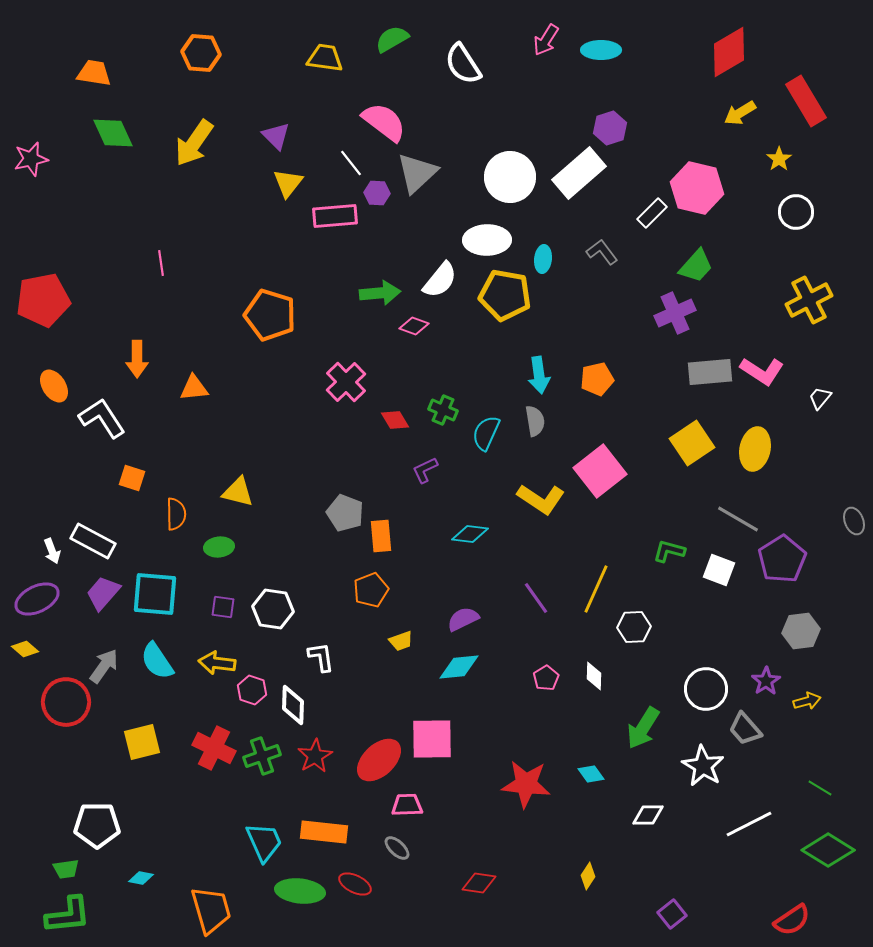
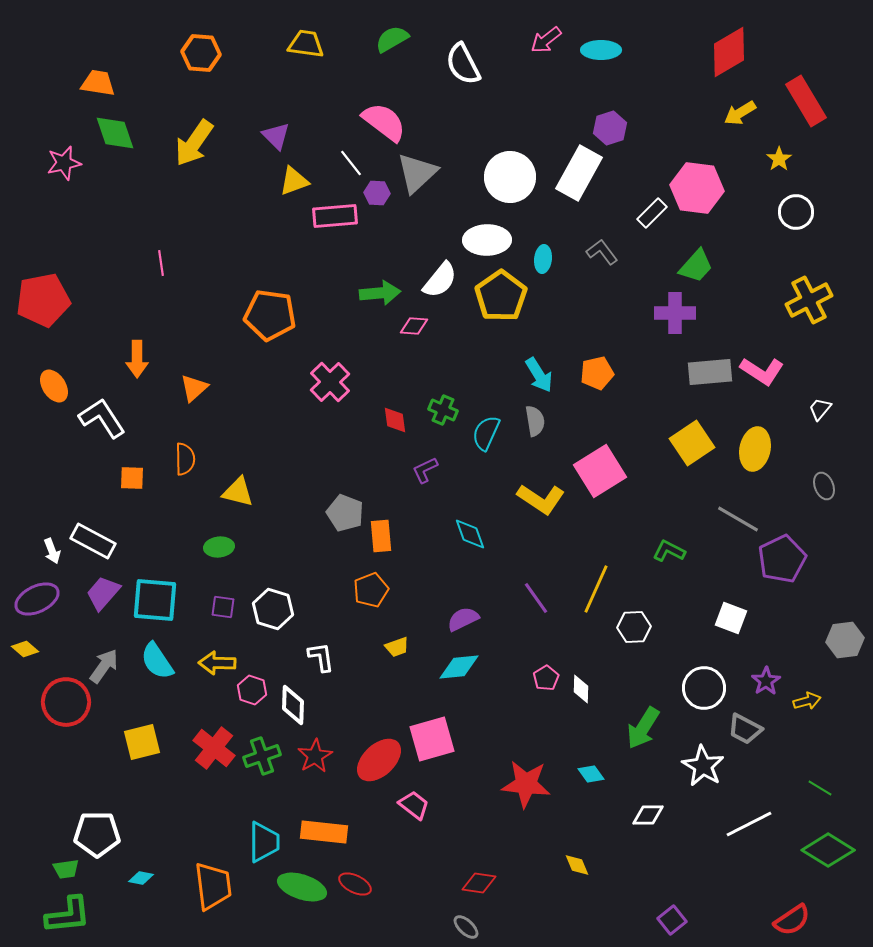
pink arrow at (546, 40): rotated 20 degrees clockwise
yellow trapezoid at (325, 58): moved 19 px left, 14 px up
white semicircle at (463, 64): rotated 6 degrees clockwise
orange trapezoid at (94, 73): moved 4 px right, 10 px down
green diamond at (113, 133): moved 2 px right; rotated 6 degrees clockwise
pink star at (31, 159): moved 33 px right, 4 px down
white rectangle at (579, 173): rotated 20 degrees counterclockwise
yellow triangle at (288, 183): moved 6 px right, 2 px up; rotated 32 degrees clockwise
pink hexagon at (697, 188): rotated 6 degrees counterclockwise
yellow pentagon at (505, 295): moved 4 px left, 1 px down; rotated 27 degrees clockwise
purple cross at (675, 313): rotated 24 degrees clockwise
orange pentagon at (270, 315): rotated 9 degrees counterclockwise
pink diamond at (414, 326): rotated 16 degrees counterclockwise
cyan arrow at (539, 375): rotated 24 degrees counterclockwise
orange pentagon at (597, 379): moved 6 px up
pink cross at (346, 382): moved 16 px left
orange triangle at (194, 388): rotated 36 degrees counterclockwise
white trapezoid at (820, 398): moved 11 px down
red diamond at (395, 420): rotated 24 degrees clockwise
pink square at (600, 471): rotated 6 degrees clockwise
orange square at (132, 478): rotated 16 degrees counterclockwise
orange semicircle at (176, 514): moved 9 px right, 55 px up
gray ellipse at (854, 521): moved 30 px left, 35 px up
cyan diamond at (470, 534): rotated 63 degrees clockwise
green L-shape at (669, 551): rotated 12 degrees clockwise
purple pentagon at (782, 559): rotated 6 degrees clockwise
white square at (719, 570): moved 12 px right, 48 px down
cyan square at (155, 594): moved 6 px down
white hexagon at (273, 609): rotated 9 degrees clockwise
gray hexagon at (801, 631): moved 44 px right, 9 px down
yellow trapezoid at (401, 641): moved 4 px left, 6 px down
yellow arrow at (217, 663): rotated 6 degrees counterclockwise
white diamond at (594, 676): moved 13 px left, 13 px down
white circle at (706, 689): moved 2 px left, 1 px up
gray trapezoid at (745, 729): rotated 21 degrees counterclockwise
pink square at (432, 739): rotated 15 degrees counterclockwise
red cross at (214, 748): rotated 12 degrees clockwise
pink trapezoid at (407, 805): moved 7 px right; rotated 40 degrees clockwise
white pentagon at (97, 825): moved 9 px down
cyan trapezoid at (264, 842): rotated 24 degrees clockwise
gray ellipse at (397, 848): moved 69 px right, 79 px down
yellow diamond at (588, 876): moved 11 px left, 11 px up; rotated 56 degrees counterclockwise
green ellipse at (300, 891): moved 2 px right, 4 px up; rotated 12 degrees clockwise
orange trapezoid at (211, 910): moved 2 px right, 24 px up; rotated 9 degrees clockwise
purple square at (672, 914): moved 6 px down
